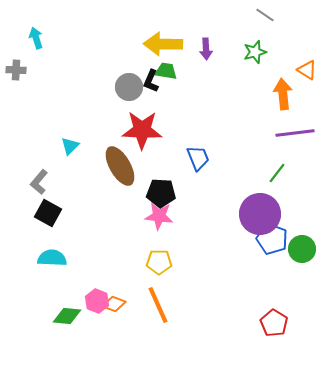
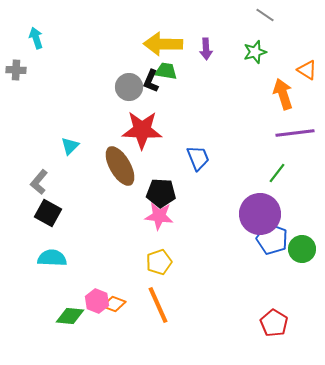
orange arrow: rotated 12 degrees counterclockwise
yellow pentagon: rotated 20 degrees counterclockwise
green diamond: moved 3 px right
